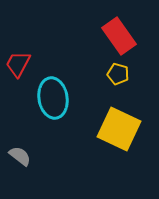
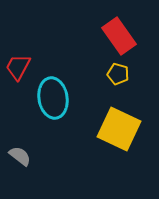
red trapezoid: moved 3 px down
